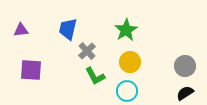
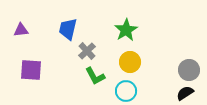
gray circle: moved 4 px right, 4 px down
cyan circle: moved 1 px left
